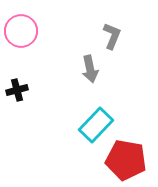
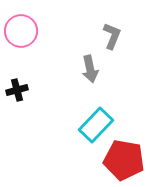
red pentagon: moved 2 px left
